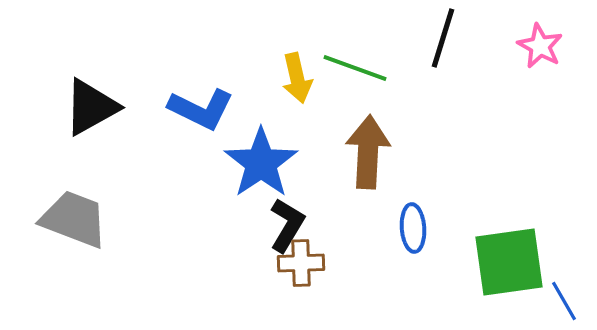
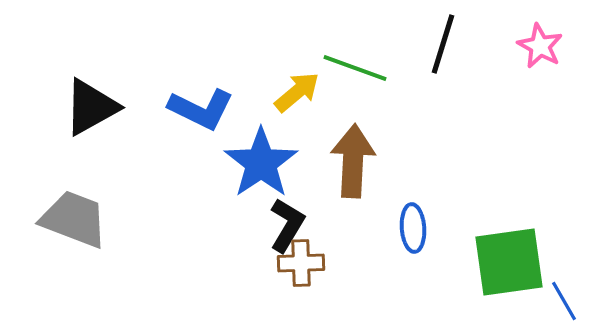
black line: moved 6 px down
yellow arrow: moved 14 px down; rotated 117 degrees counterclockwise
brown arrow: moved 15 px left, 9 px down
